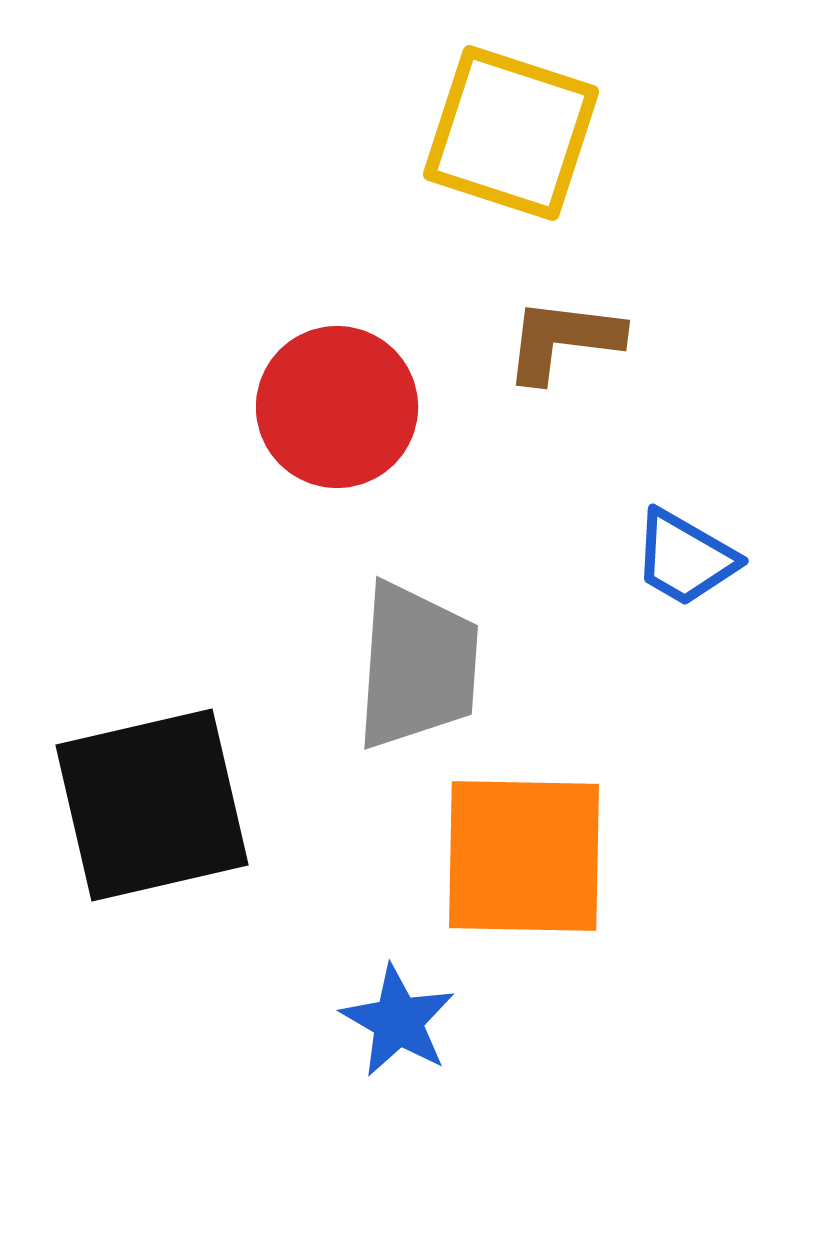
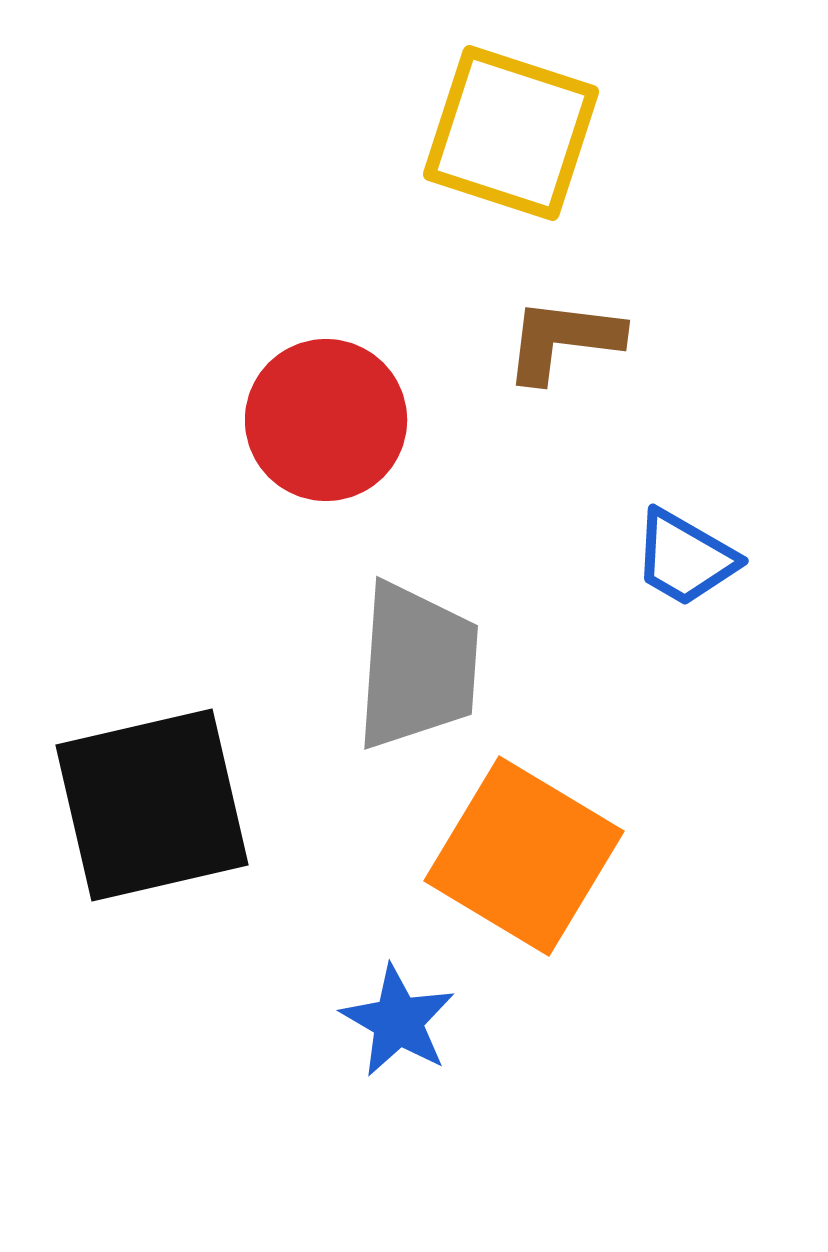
red circle: moved 11 px left, 13 px down
orange square: rotated 30 degrees clockwise
